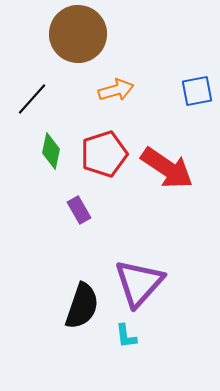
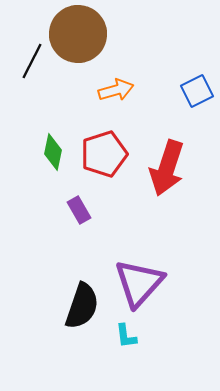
blue square: rotated 16 degrees counterclockwise
black line: moved 38 px up; rotated 15 degrees counterclockwise
green diamond: moved 2 px right, 1 px down
red arrow: rotated 74 degrees clockwise
